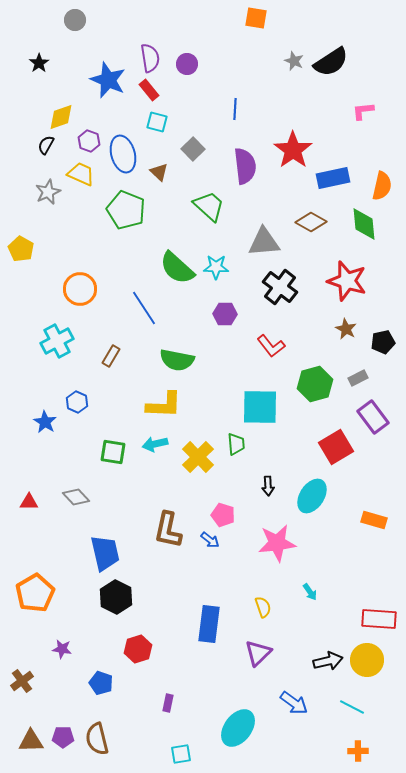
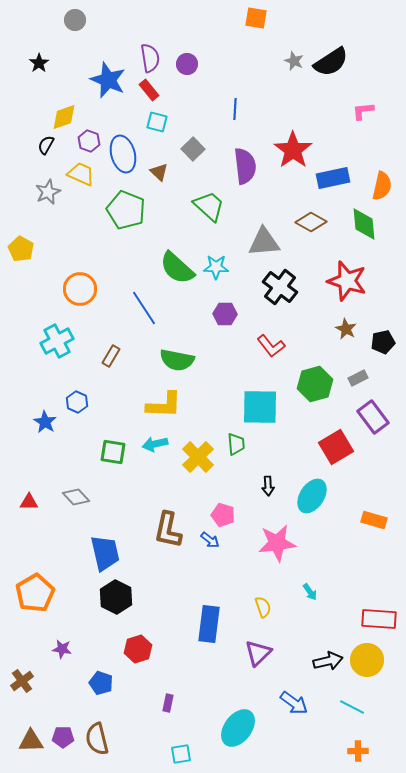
yellow diamond at (61, 117): moved 3 px right
